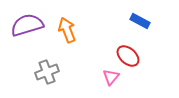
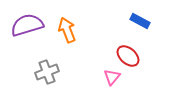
pink triangle: moved 1 px right
